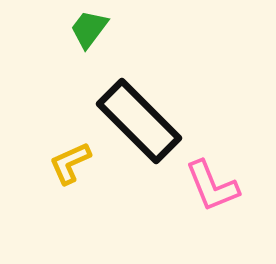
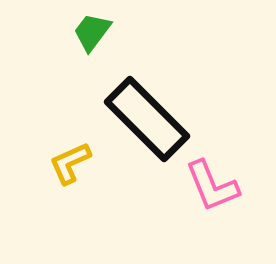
green trapezoid: moved 3 px right, 3 px down
black rectangle: moved 8 px right, 2 px up
